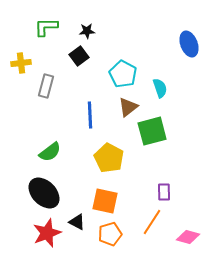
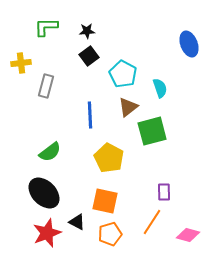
black square: moved 10 px right
pink diamond: moved 2 px up
